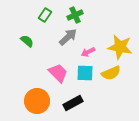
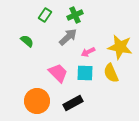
yellow semicircle: rotated 90 degrees clockwise
